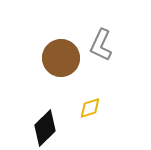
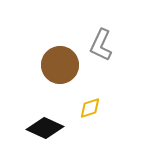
brown circle: moved 1 px left, 7 px down
black diamond: rotated 69 degrees clockwise
